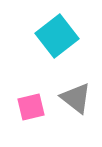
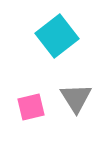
gray triangle: rotated 20 degrees clockwise
